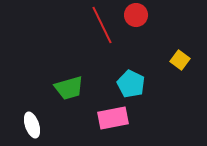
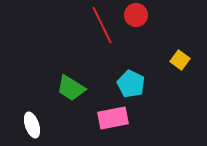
green trapezoid: moved 2 px right; rotated 48 degrees clockwise
